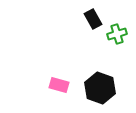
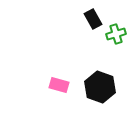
green cross: moved 1 px left
black hexagon: moved 1 px up
